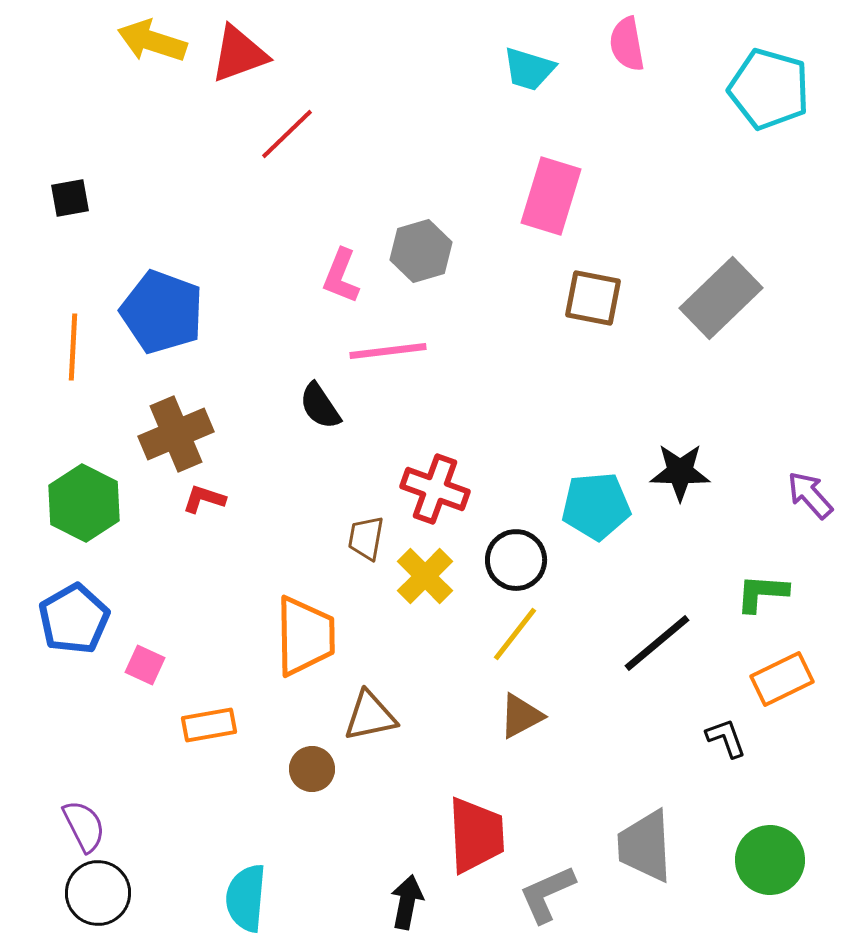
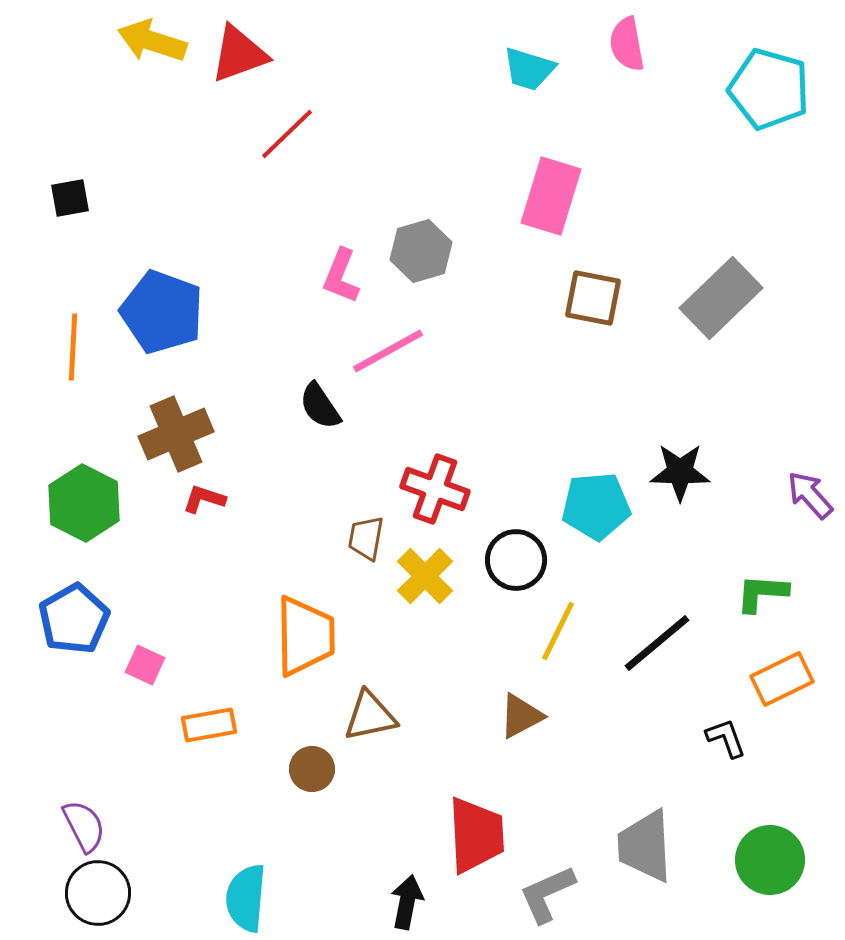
pink line at (388, 351): rotated 22 degrees counterclockwise
yellow line at (515, 634): moved 43 px right, 3 px up; rotated 12 degrees counterclockwise
